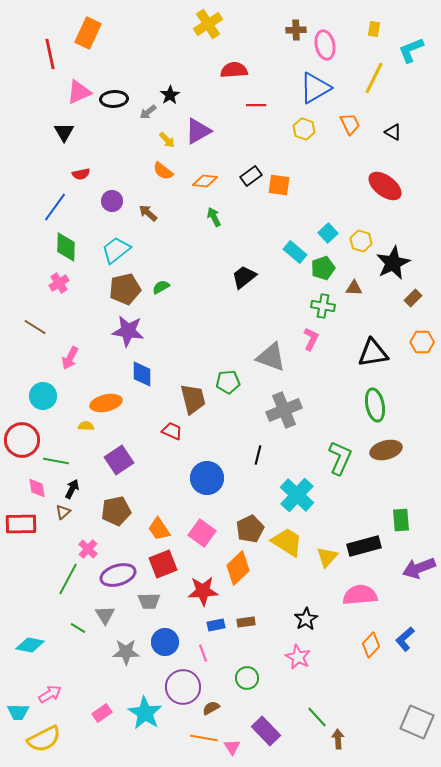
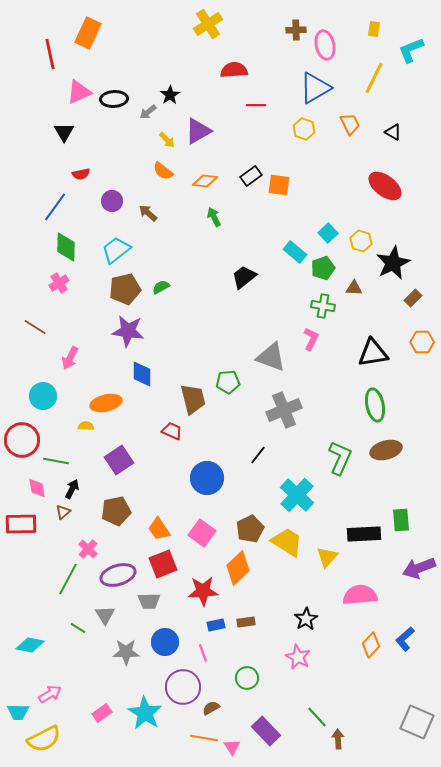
black line at (258, 455): rotated 24 degrees clockwise
black rectangle at (364, 546): moved 12 px up; rotated 12 degrees clockwise
